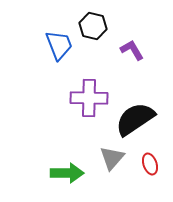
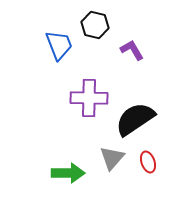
black hexagon: moved 2 px right, 1 px up
red ellipse: moved 2 px left, 2 px up
green arrow: moved 1 px right
